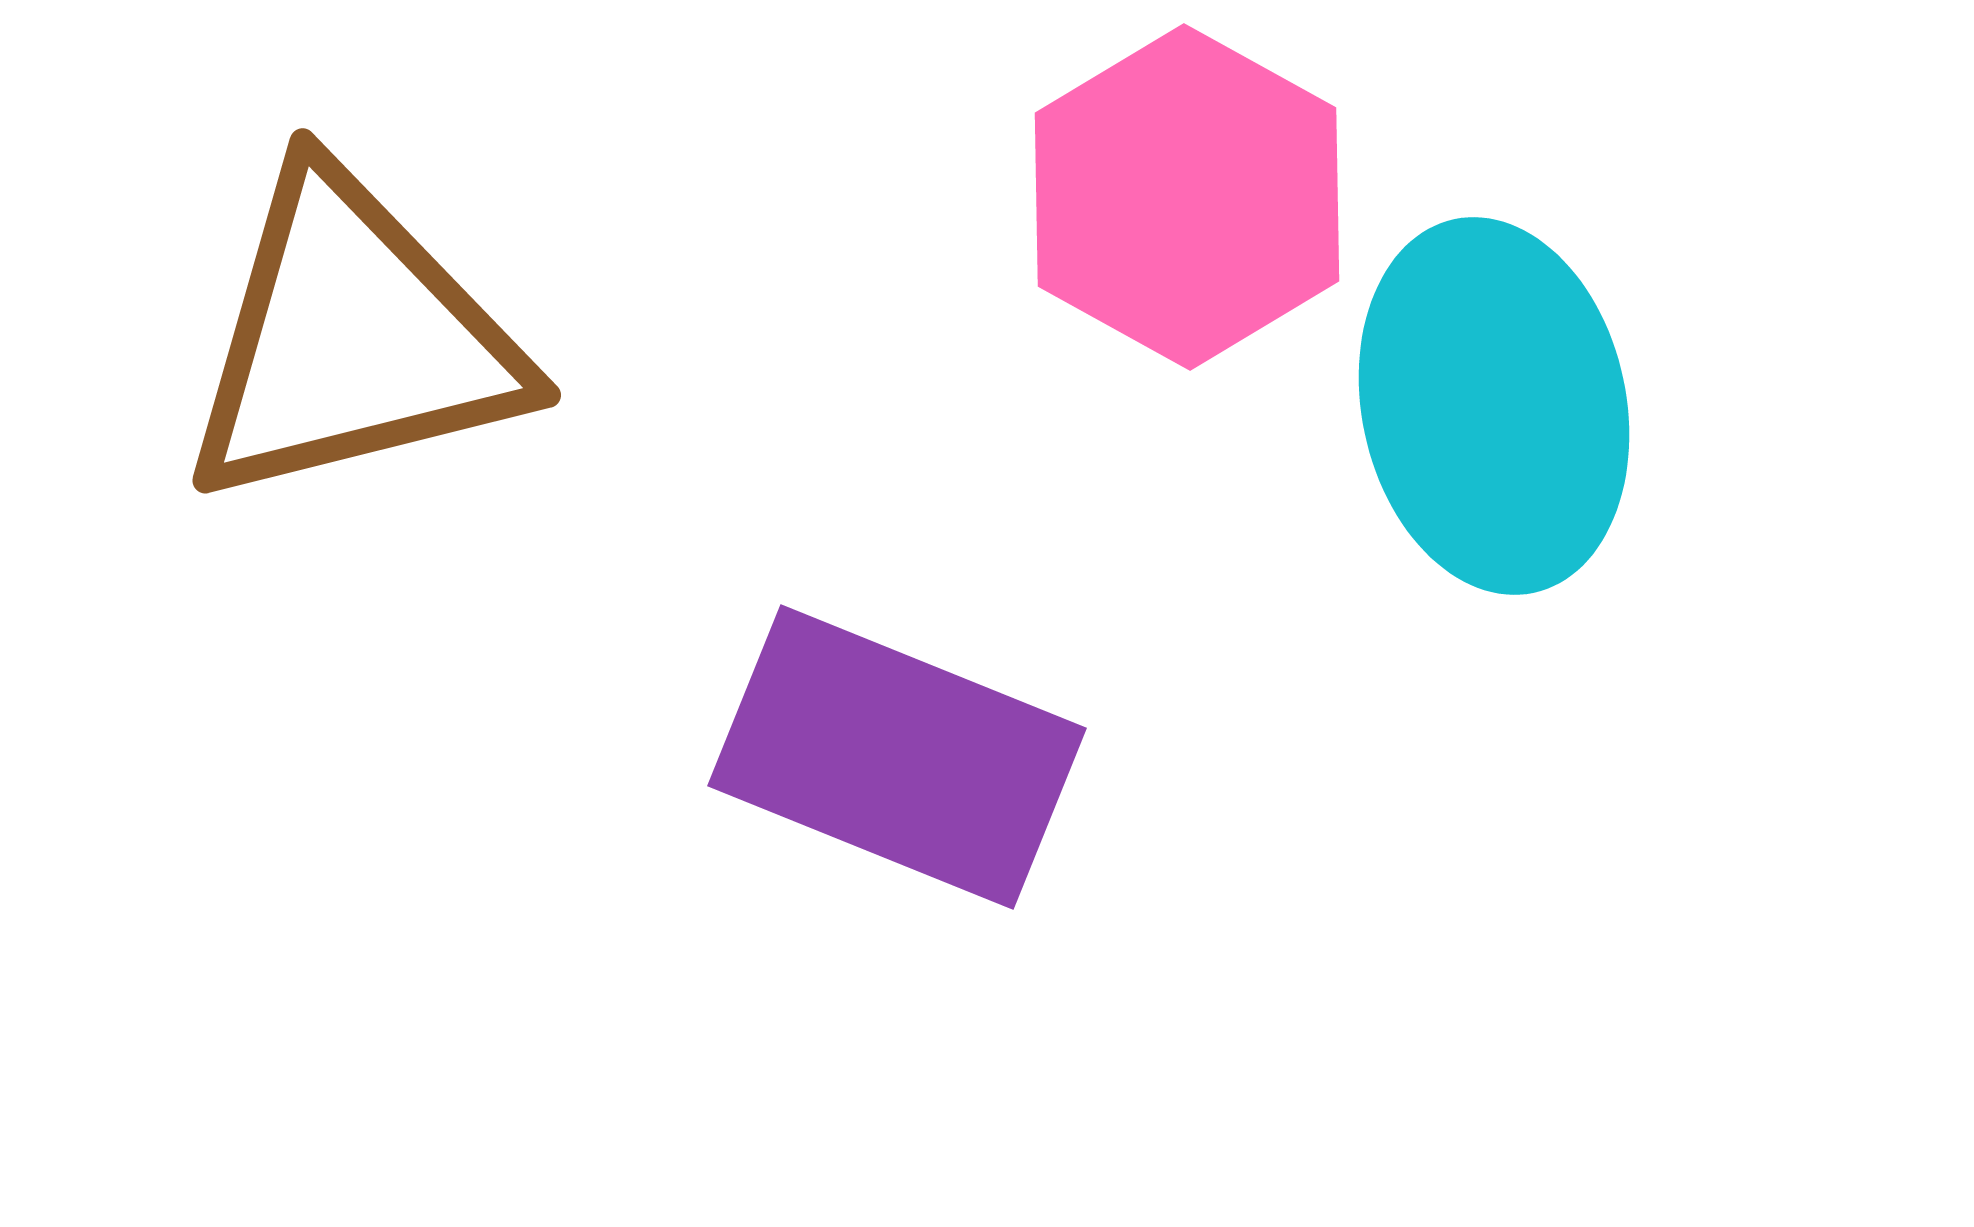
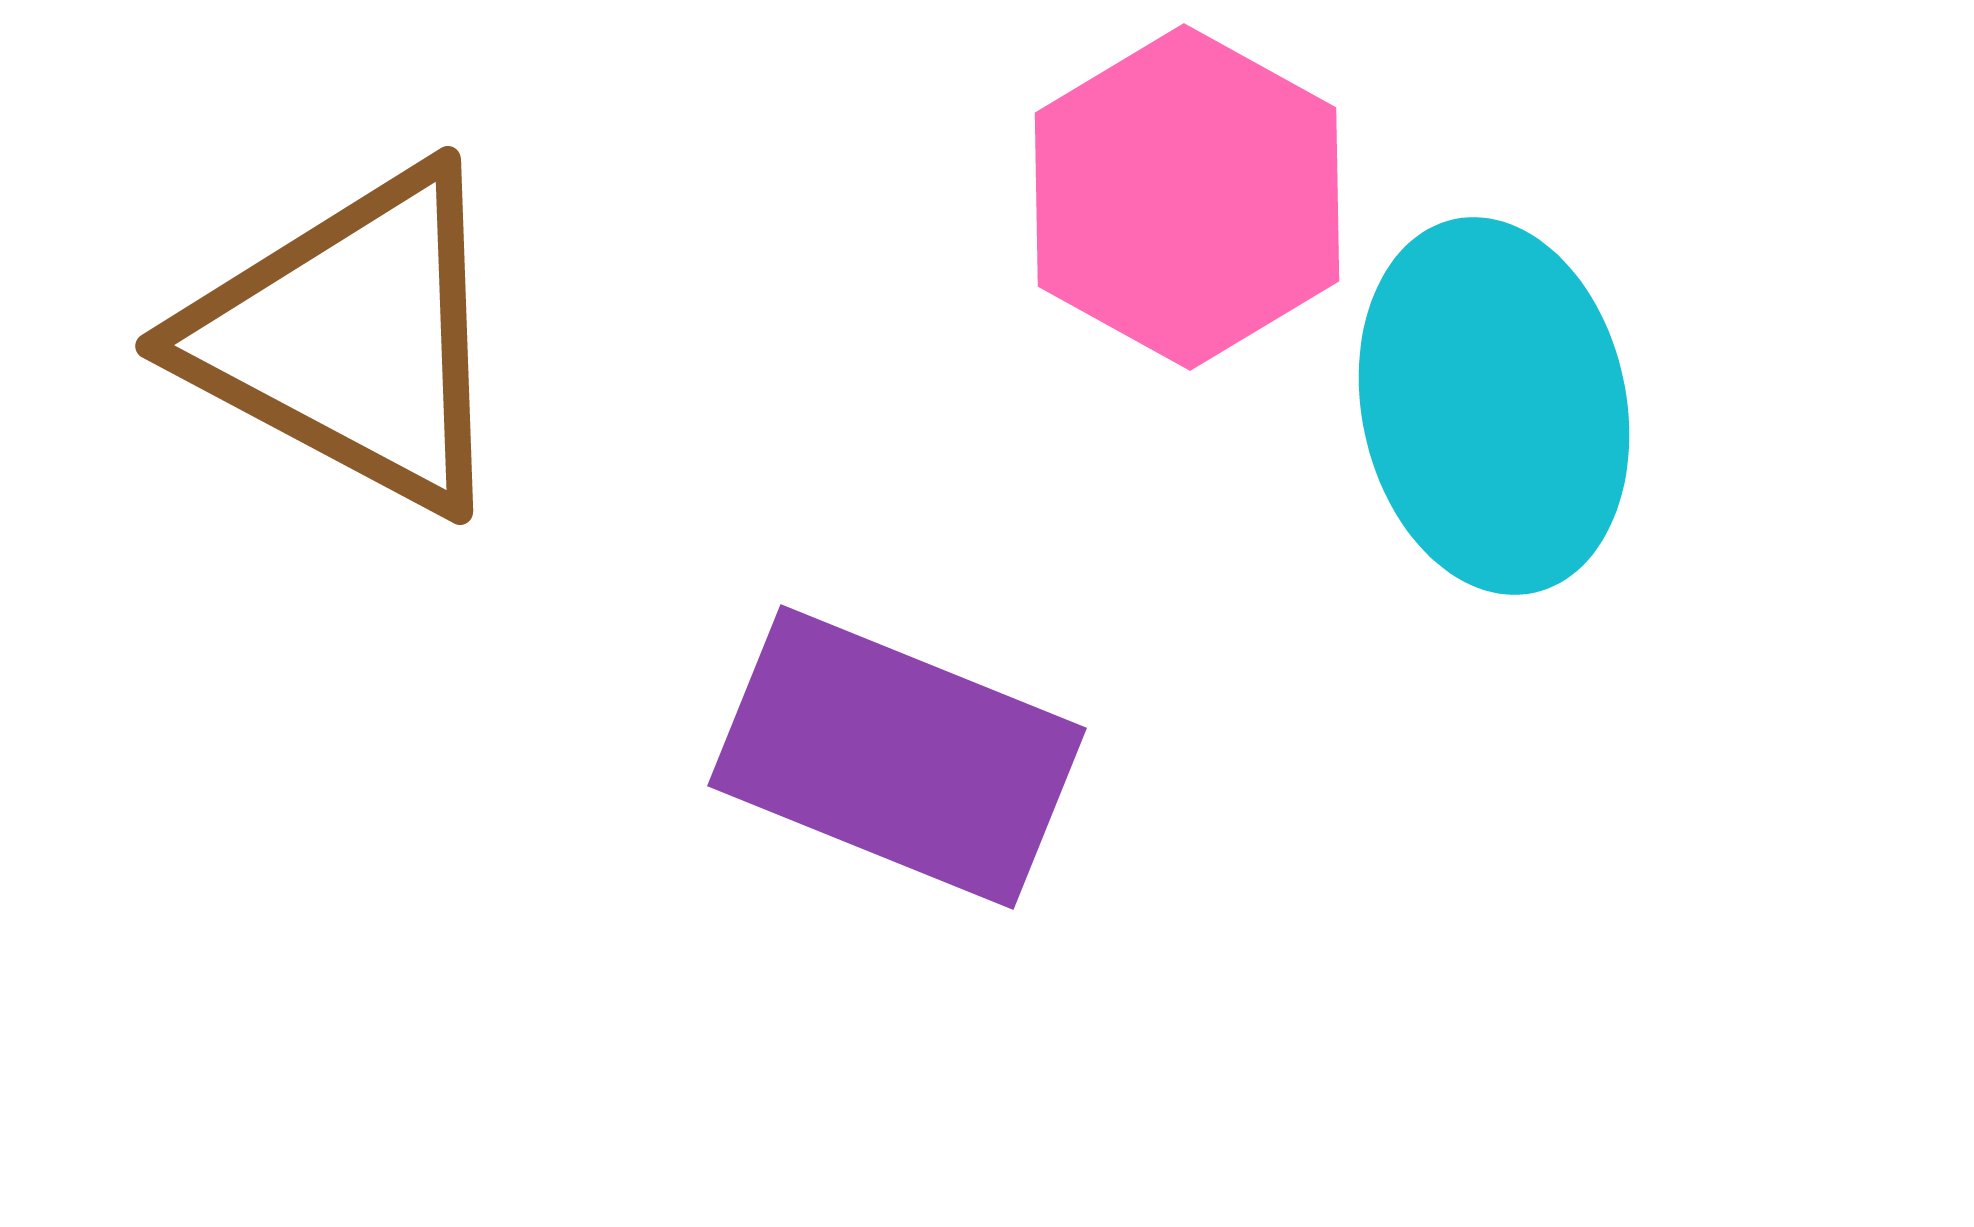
brown triangle: rotated 42 degrees clockwise
